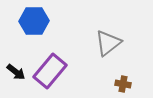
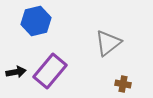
blue hexagon: moved 2 px right; rotated 12 degrees counterclockwise
black arrow: rotated 48 degrees counterclockwise
